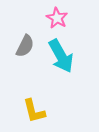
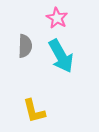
gray semicircle: rotated 25 degrees counterclockwise
